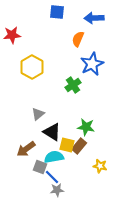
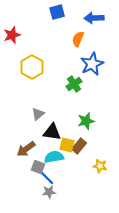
blue square: rotated 21 degrees counterclockwise
red star: rotated 12 degrees counterclockwise
green cross: moved 1 px right, 1 px up
green star: moved 6 px up; rotated 24 degrees counterclockwise
black triangle: rotated 24 degrees counterclockwise
gray square: moved 2 px left
blue line: moved 5 px left, 1 px down
gray star: moved 8 px left, 2 px down
